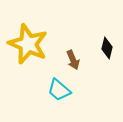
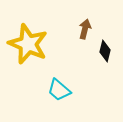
black diamond: moved 2 px left, 3 px down
brown arrow: moved 12 px right, 31 px up; rotated 144 degrees counterclockwise
